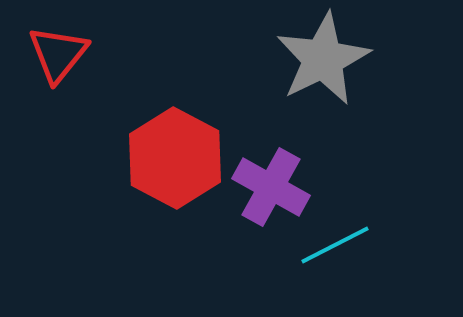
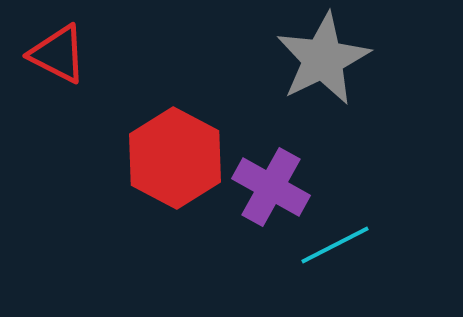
red triangle: rotated 42 degrees counterclockwise
